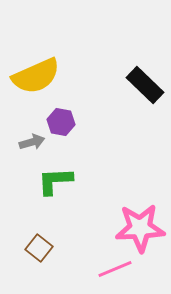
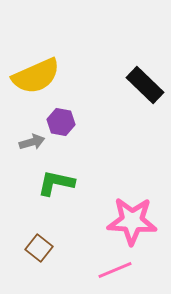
green L-shape: moved 1 px right, 2 px down; rotated 15 degrees clockwise
pink star: moved 8 px left, 7 px up; rotated 6 degrees clockwise
pink line: moved 1 px down
